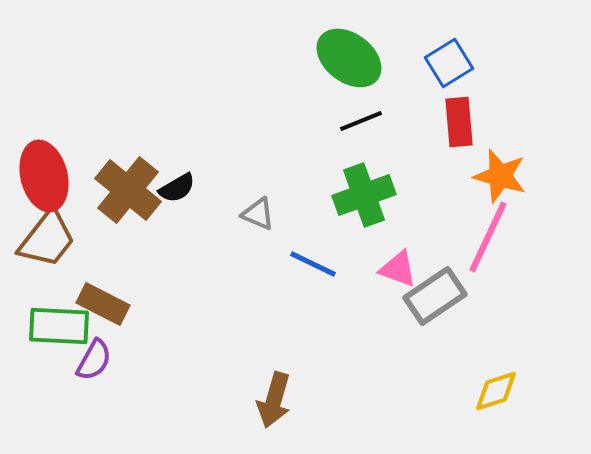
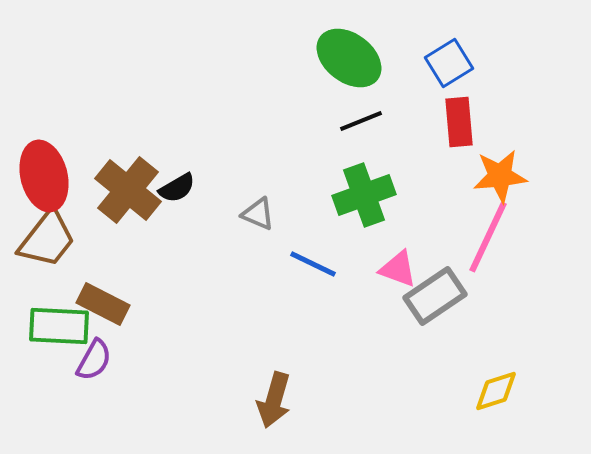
orange star: rotated 22 degrees counterclockwise
